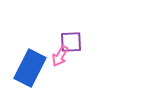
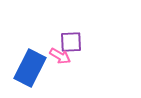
pink arrow: rotated 90 degrees counterclockwise
